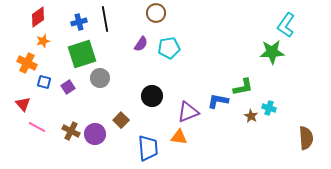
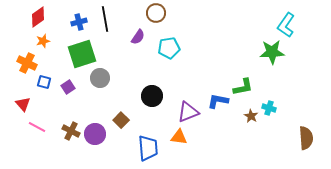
purple semicircle: moved 3 px left, 7 px up
